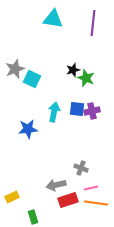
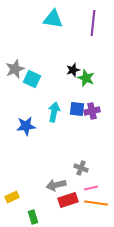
blue star: moved 2 px left, 3 px up
